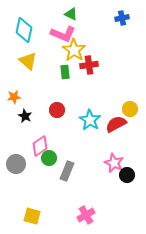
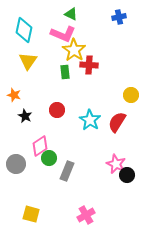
blue cross: moved 3 px left, 1 px up
yellow triangle: rotated 24 degrees clockwise
red cross: rotated 12 degrees clockwise
orange star: moved 2 px up; rotated 24 degrees clockwise
yellow circle: moved 1 px right, 14 px up
red semicircle: moved 1 px right, 2 px up; rotated 30 degrees counterclockwise
pink star: moved 2 px right, 1 px down
yellow square: moved 1 px left, 2 px up
